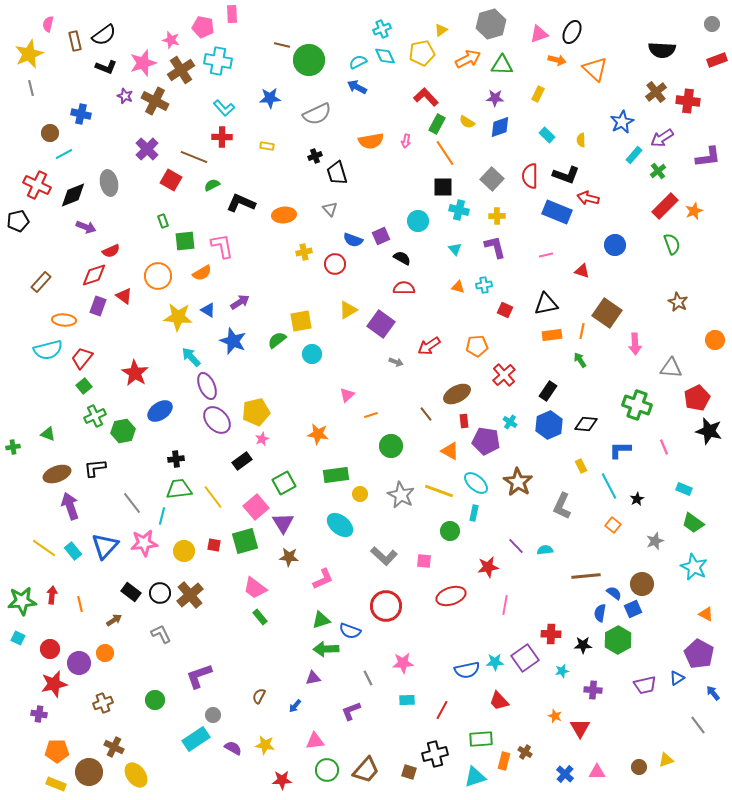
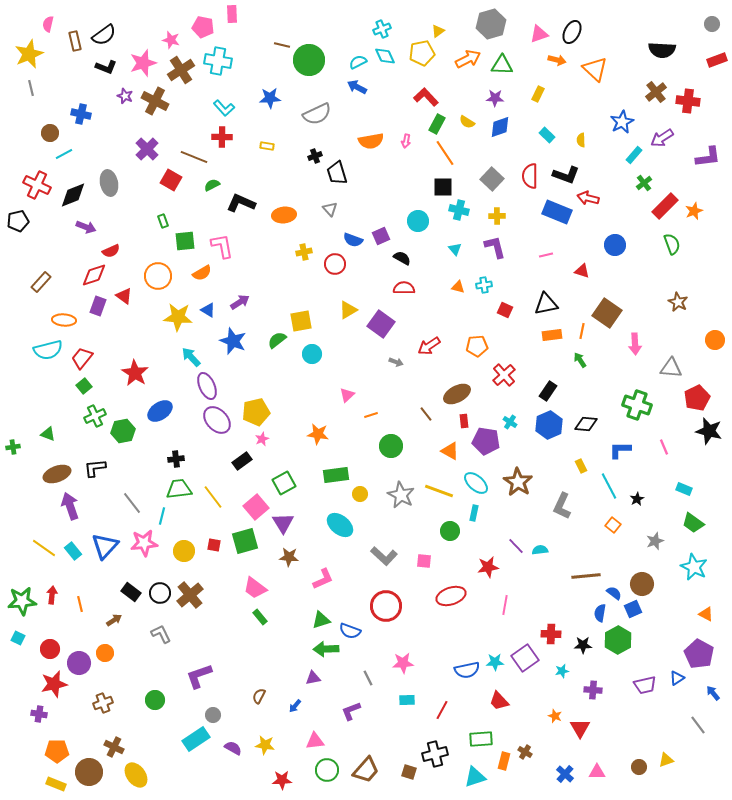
yellow triangle at (441, 30): moved 3 px left, 1 px down
green cross at (658, 171): moved 14 px left, 12 px down
cyan semicircle at (545, 550): moved 5 px left
